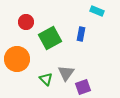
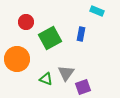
green triangle: rotated 24 degrees counterclockwise
